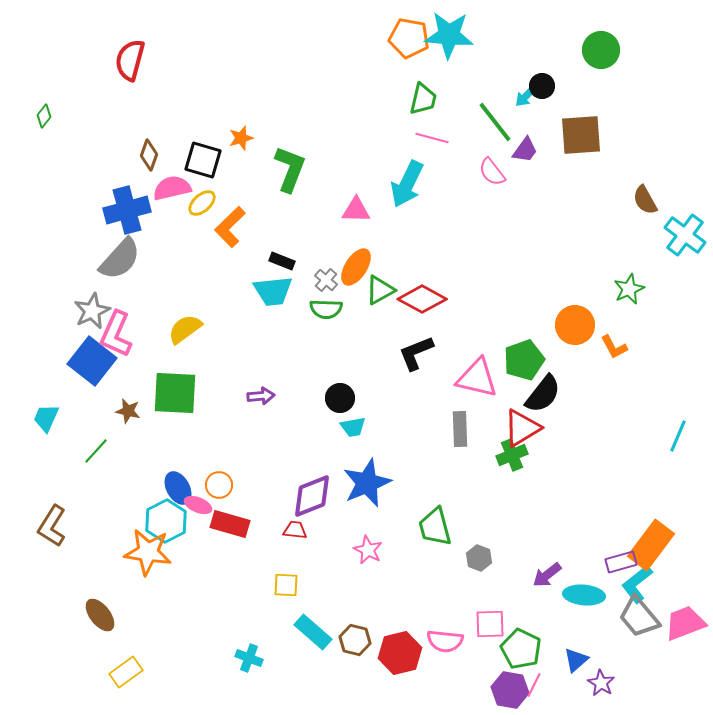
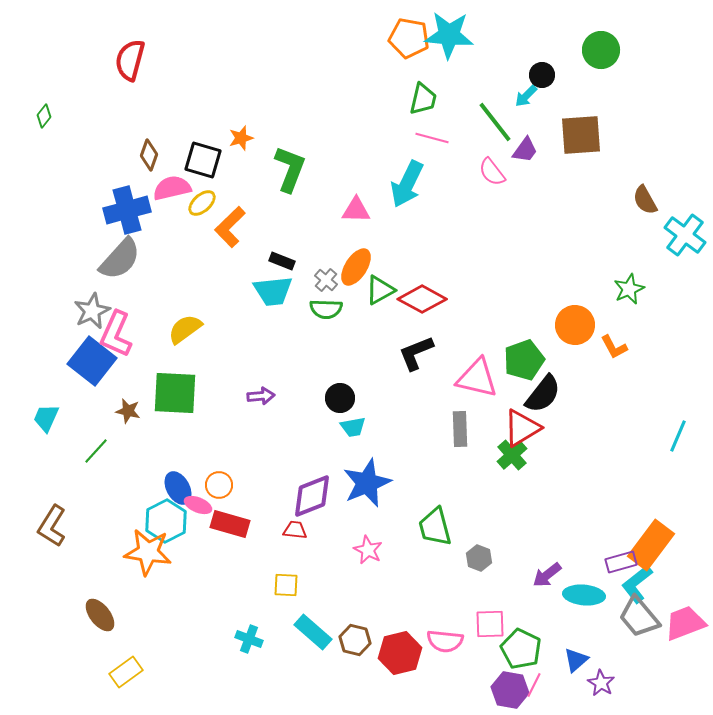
black circle at (542, 86): moved 11 px up
green cross at (512, 455): rotated 20 degrees counterclockwise
cyan cross at (249, 658): moved 19 px up
